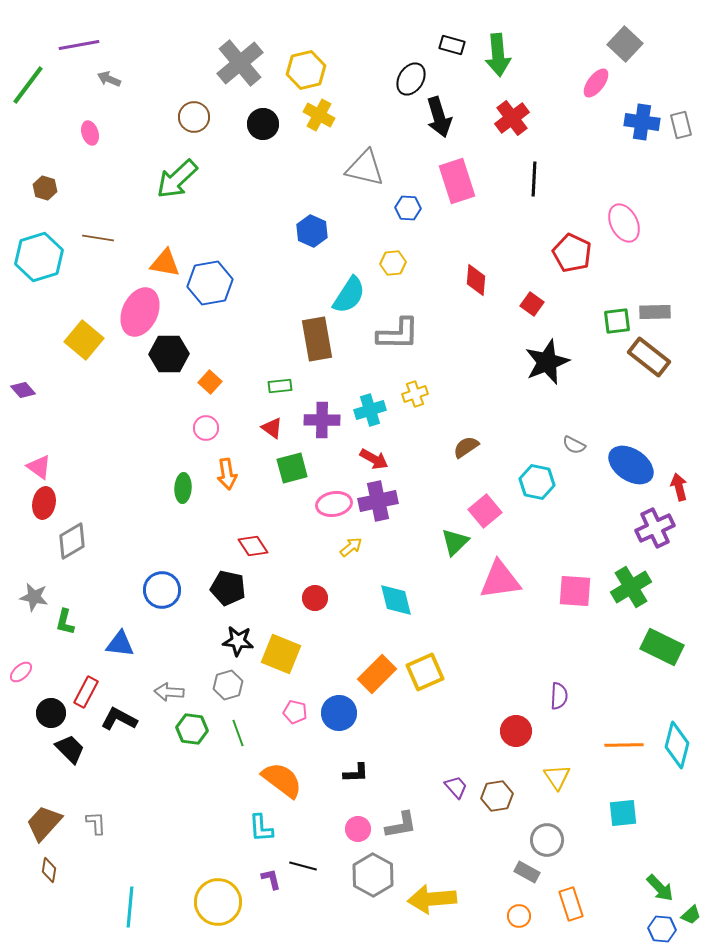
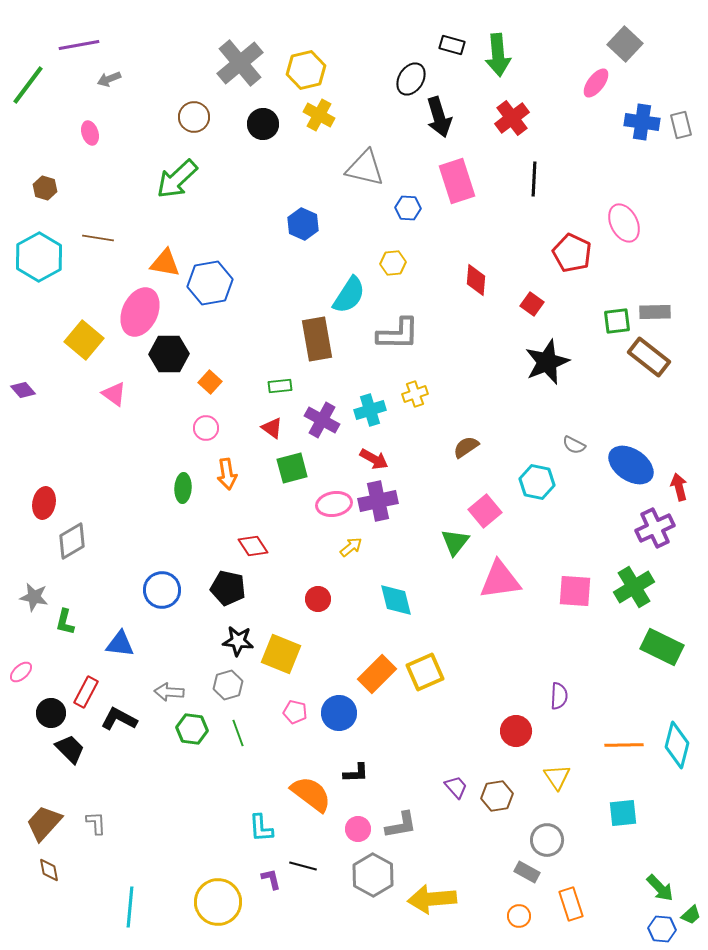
gray arrow at (109, 79): rotated 45 degrees counterclockwise
blue hexagon at (312, 231): moved 9 px left, 7 px up
cyan hexagon at (39, 257): rotated 12 degrees counterclockwise
purple cross at (322, 420): rotated 28 degrees clockwise
pink triangle at (39, 467): moved 75 px right, 73 px up
green triangle at (455, 542): rotated 8 degrees counterclockwise
green cross at (631, 587): moved 3 px right
red circle at (315, 598): moved 3 px right, 1 px down
orange semicircle at (282, 780): moved 29 px right, 14 px down
brown diamond at (49, 870): rotated 20 degrees counterclockwise
